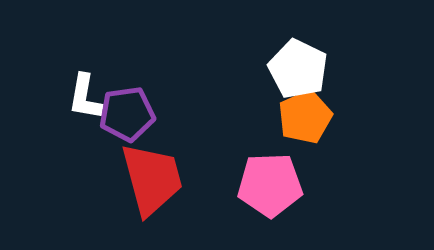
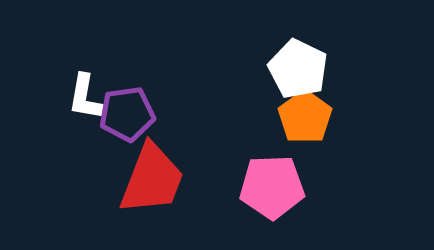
orange pentagon: rotated 12 degrees counterclockwise
red trapezoid: rotated 36 degrees clockwise
pink pentagon: moved 2 px right, 2 px down
